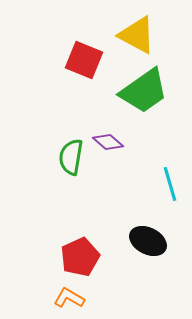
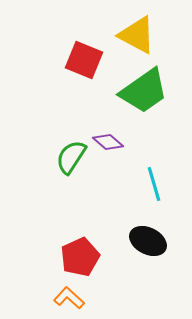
green semicircle: rotated 24 degrees clockwise
cyan line: moved 16 px left
orange L-shape: rotated 12 degrees clockwise
